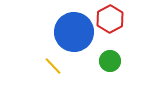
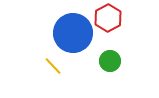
red hexagon: moved 2 px left, 1 px up
blue circle: moved 1 px left, 1 px down
